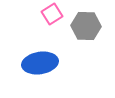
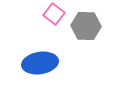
pink square: moved 2 px right; rotated 20 degrees counterclockwise
